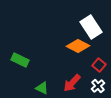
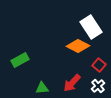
green rectangle: rotated 54 degrees counterclockwise
green triangle: rotated 32 degrees counterclockwise
